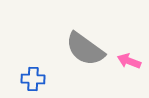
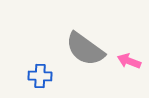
blue cross: moved 7 px right, 3 px up
